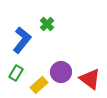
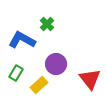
blue L-shape: rotated 100 degrees counterclockwise
purple circle: moved 5 px left, 8 px up
red triangle: rotated 15 degrees clockwise
